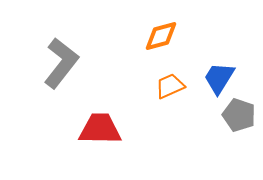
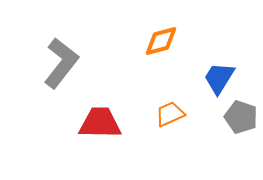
orange diamond: moved 5 px down
orange trapezoid: moved 28 px down
gray pentagon: moved 2 px right, 2 px down
red trapezoid: moved 6 px up
